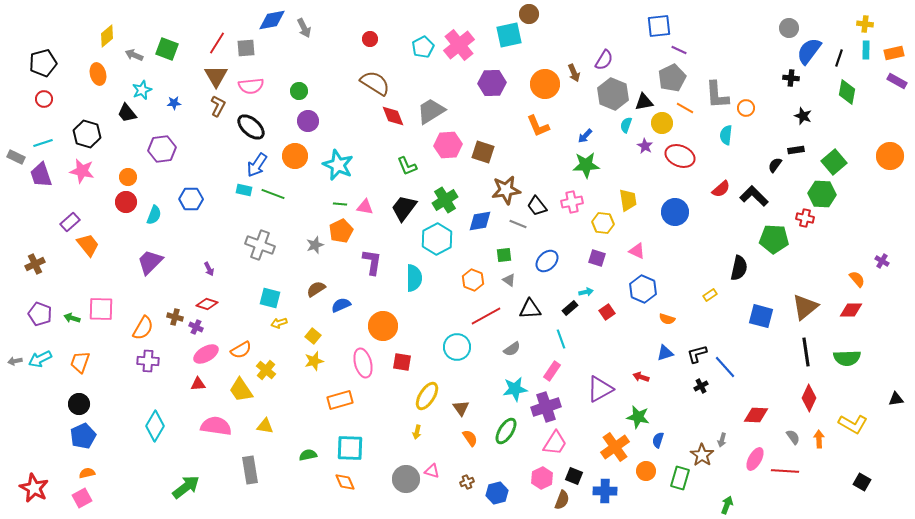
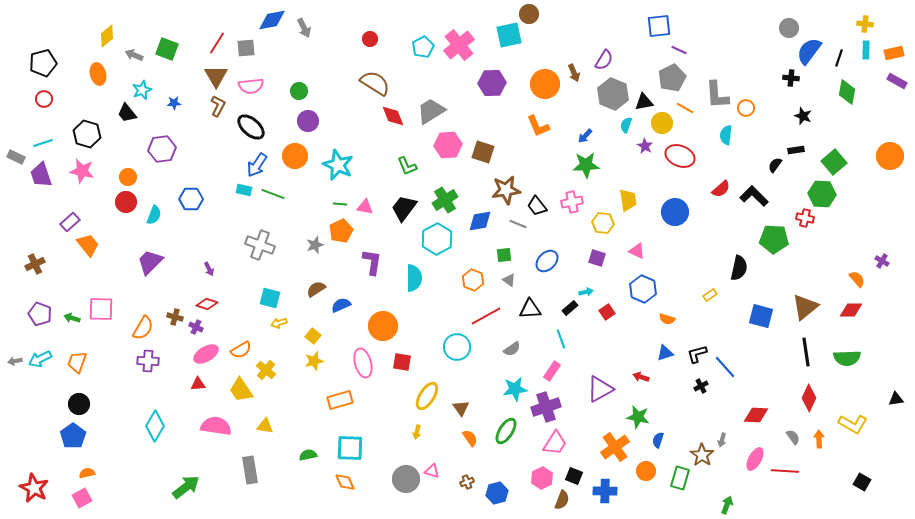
orange trapezoid at (80, 362): moved 3 px left
blue pentagon at (83, 436): moved 10 px left; rotated 10 degrees counterclockwise
